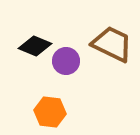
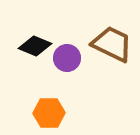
purple circle: moved 1 px right, 3 px up
orange hexagon: moved 1 px left, 1 px down; rotated 8 degrees counterclockwise
